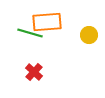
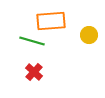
orange rectangle: moved 4 px right, 1 px up
green line: moved 2 px right, 8 px down
